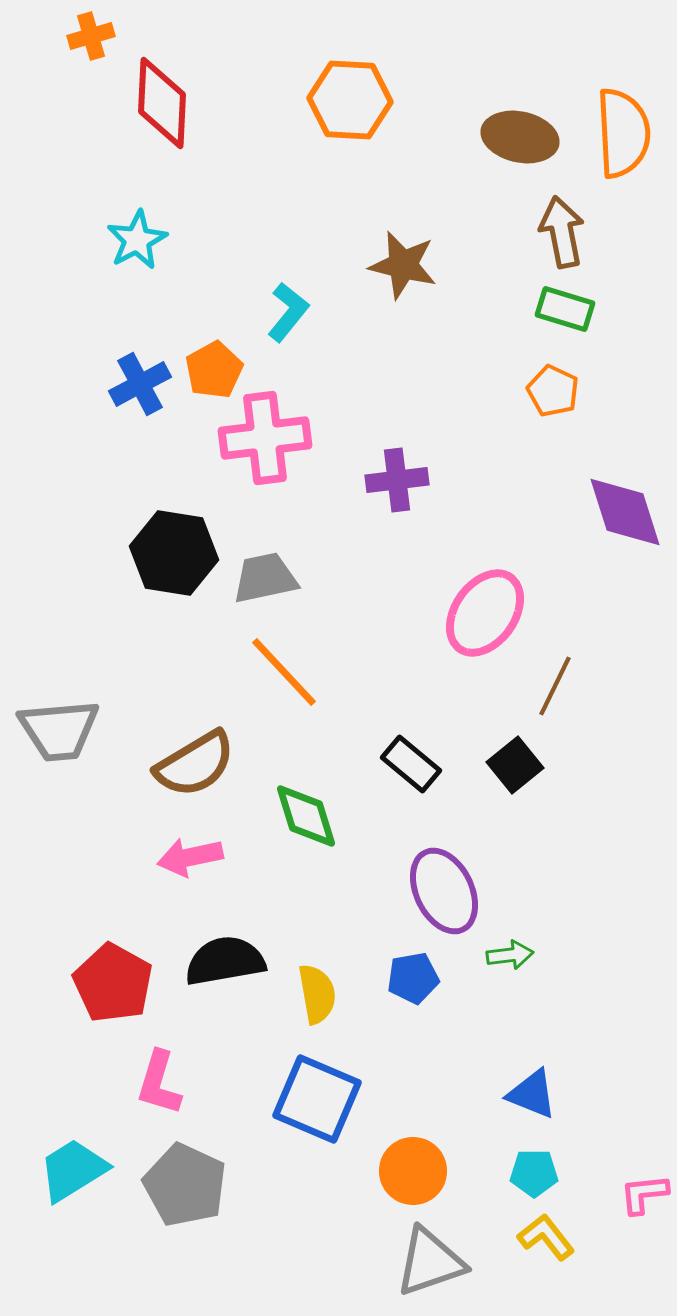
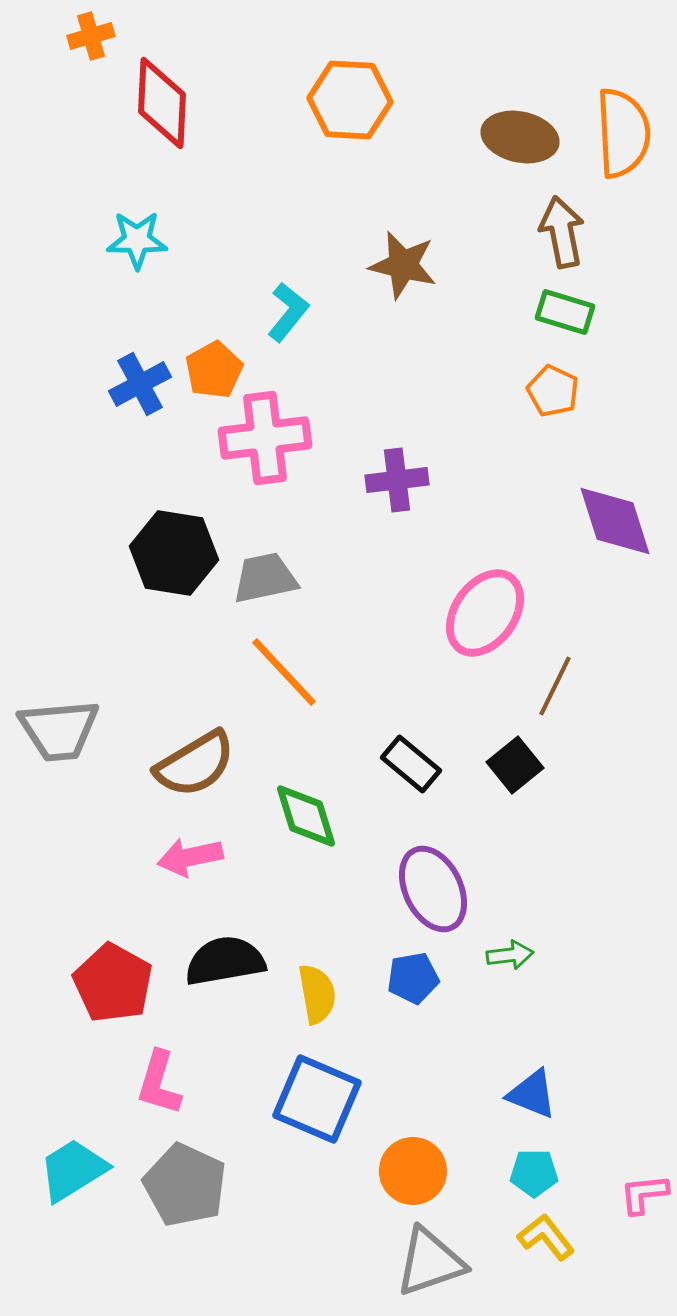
cyan star at (137, 240): rotated 28 degrees clockwise
green rectangle at (565, 309): moved 3 px down
purple diamond at (625, 512): moved 10 px left, 9 px down
purple ellipse at (444, 891): moved 11 px left, 2 px up
